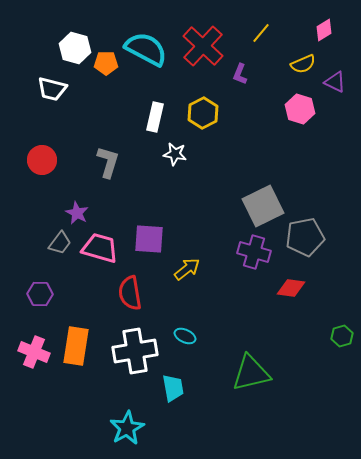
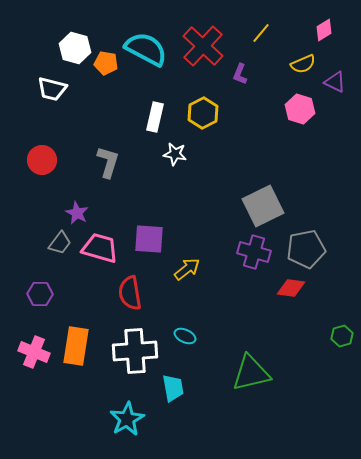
orange pentagon: rotated 10 degrees clockwise
gray pentagon: moved 1 px right, 12 px down
white cross: rotated 6 degrees clockwise
cyan star: moved 9 px up
